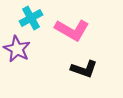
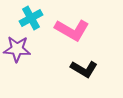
purple star: rotated 24 degrees counterclockwise
black L-shape: rotated 12 degrees clockwise
